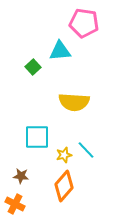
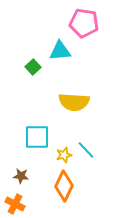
orange diamond: rotated 16 degrees counterclockwise
